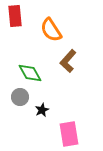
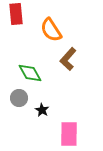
red rectangle: moved 1 px right, 2 px up
brown L-shape: moved 2 px up
gray circle: moved 1 px left, 1 px down
black star: rotated 16 degrees counterclockwise
pink rectangle: rotated 10 degrees clockwise
